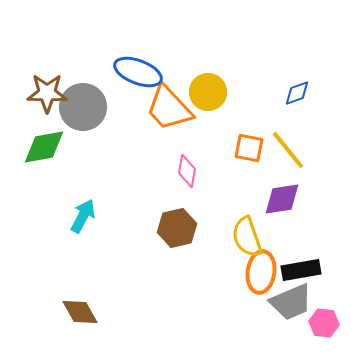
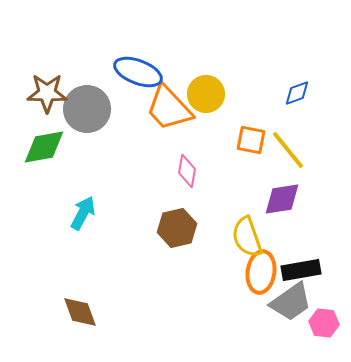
yellow circle: moved 2 px left, 2 px down
gray circle: moved 4 px right, 2 px down
orange square: moved 2 px right, 8 px up
cyan arrow: moved 3 px up
gray trapezoid: rotated 12 degrees counterclockwise
brown diamond: rotated 9 degrees clockwise
